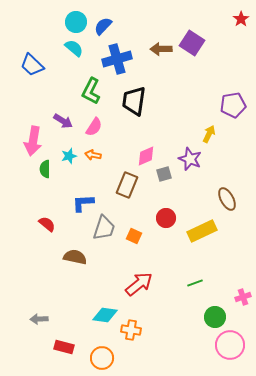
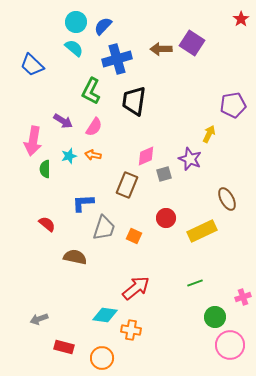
red arrow: moved 3 px left, 4 px down
gray arrow: rotated 18 degrees counterclockwise
